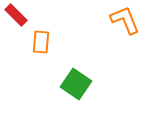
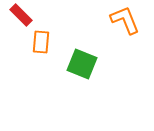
red rectangle: moved 5 px right
green square: moved 6 px right, 20 px up; rotated 12 degrees counterclockwise
